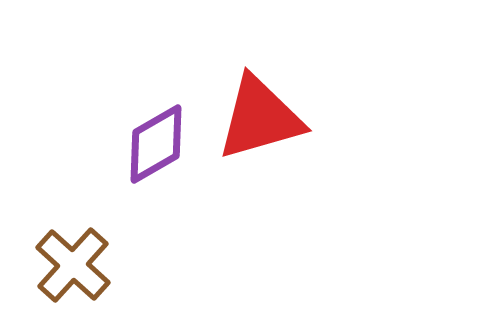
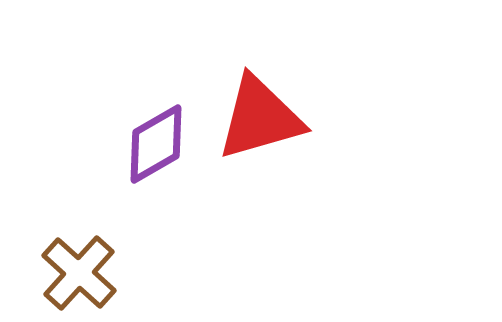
brown cross: moved 6 px right, 8 px down
